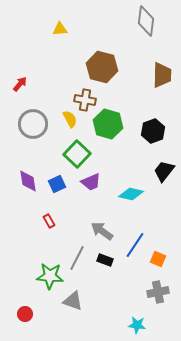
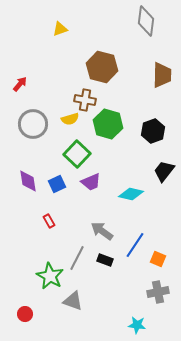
yellow triangle: rotated 14 degrees counterclockwise
yellow semicircle: rotated 102 degrees clockwise
green star: rotated 24 degrees clockwise
